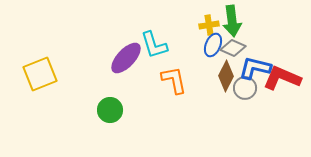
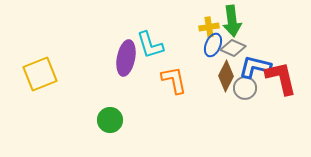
yellow cross: moved 2 px down
cyan L-shape: moved 4 px left
purple ellipse: rotated 32 degrees counterclockwise
blue L-shape: moved 1 px up
red L-shape: moved 1 px left; rotated 54 degrees clockwise
green circle: moved 10 px down
